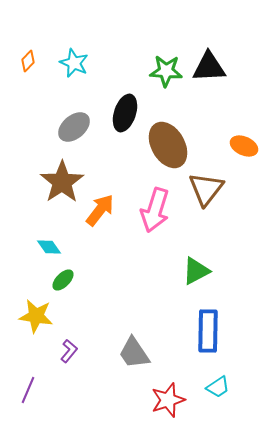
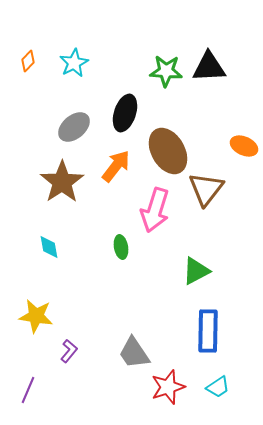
cyan star: rotated 20 degrees clockwise
brown ellipse: moved 6 px down
orange arrow: moved 16 px right, 44 px up
cyan diamond: rotated 25 degrees clockwise
green ellipse: moved 58 px right, 33 px up; rotated 55 degrees counterclockwise
red star: moved 13 px up
